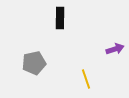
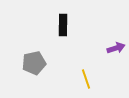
black rectangle: moved 3 px right, 7 px down
purple arrow: moved 1 px right, 1 px up
